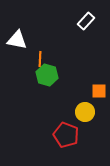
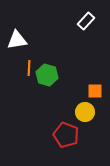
white triangle: rotated 20 degrees counterclockwise
orange line: moved 11 px left, 9 px down
orange square: moved 4 px left
